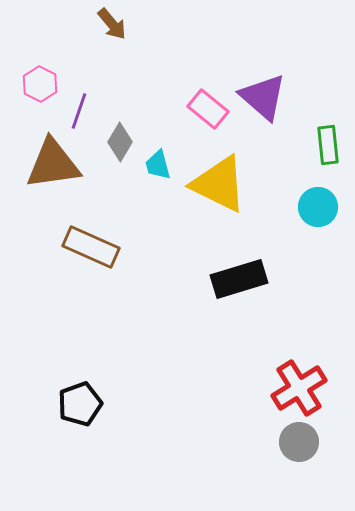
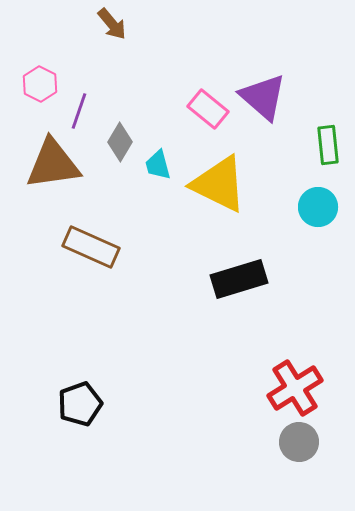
red cross: moved 4 px left
